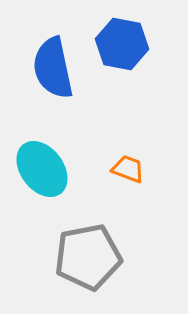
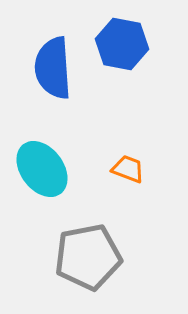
blue semicircle: rotated 8 degrees clockwise
